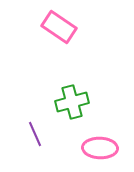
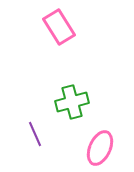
pink rectangle: rotated 24 degrees clockwise
pink ellipse: rotated 68 degrees counterclockwise
